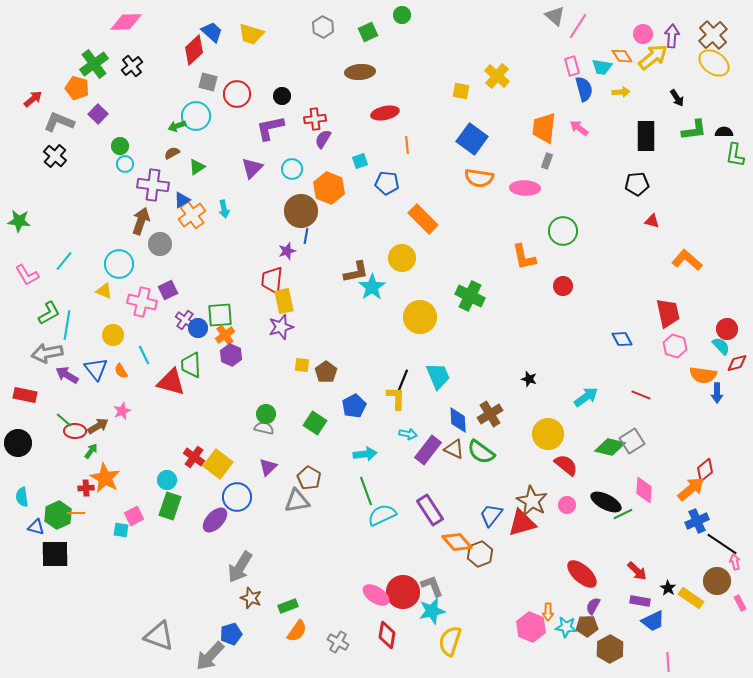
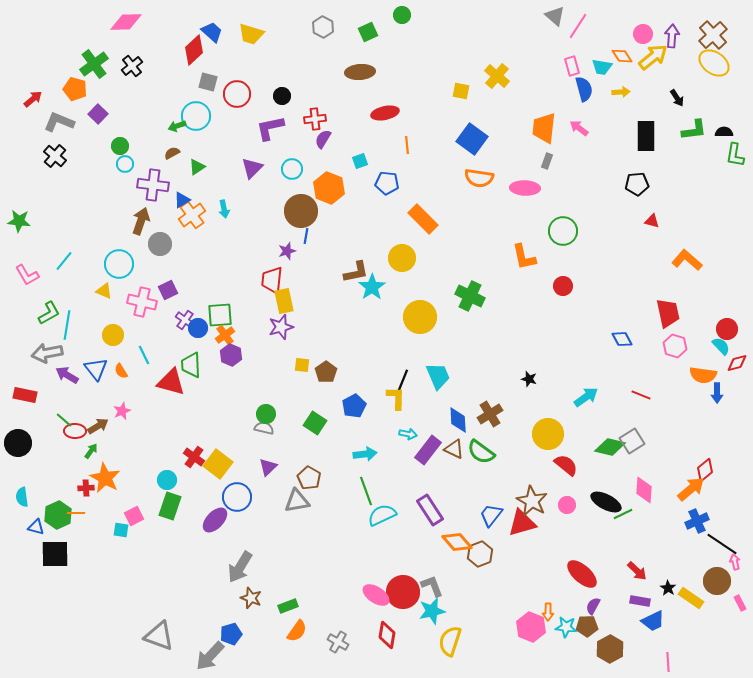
orange pentagon at (77, 88): moved 2 px left, 1 px down
